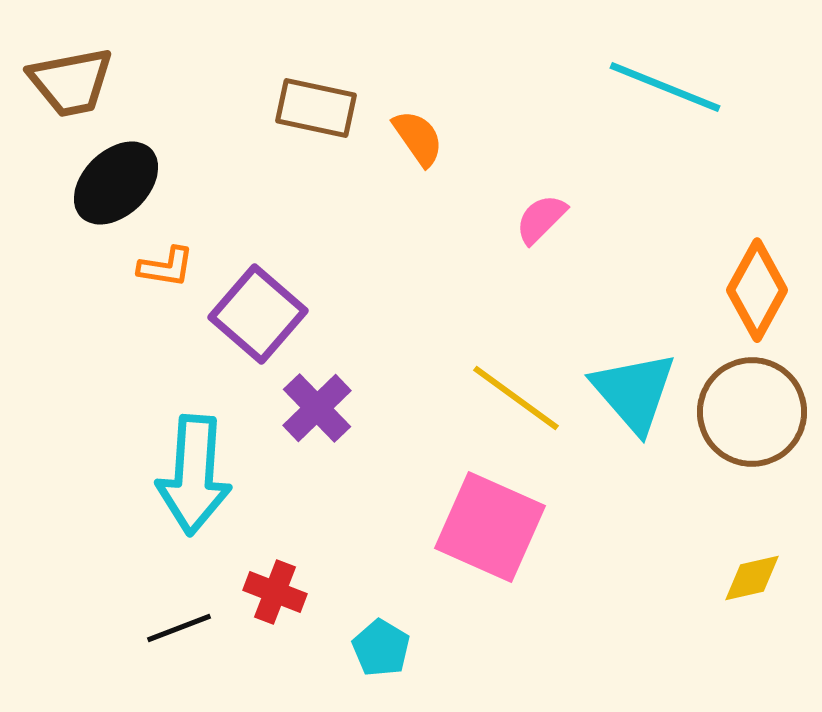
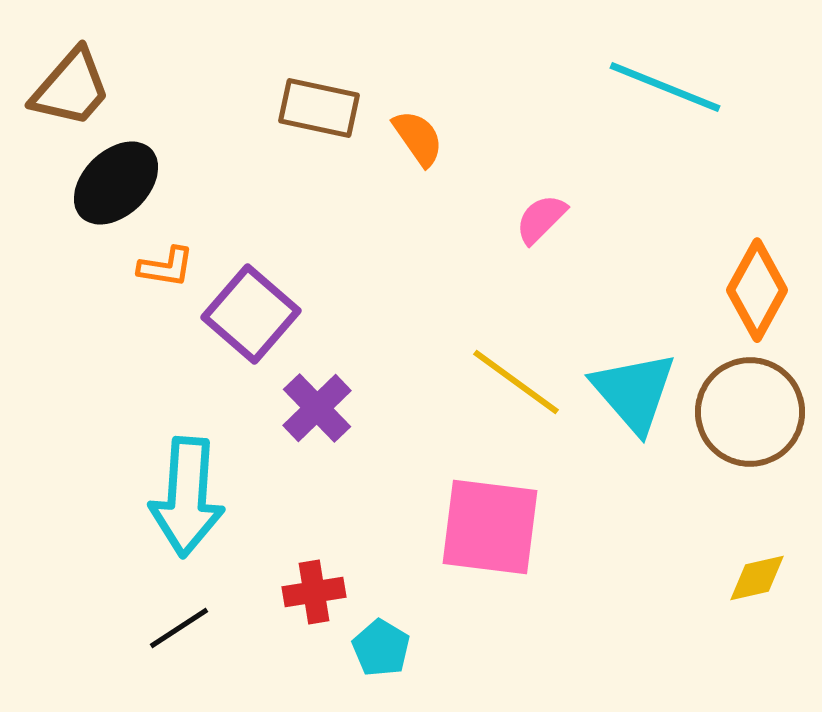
brown trapezoid: moved 6 px down; rotated 38 degrees counterclockwise
brown rectangle: moved 3 px right
purple square: moved 7 px left
yellow line: moved 16 px up
brown circle: moved 2 px left
cyan arrow: moved 7 px left, 22 px down
pink square: rotated 17 degrees counterclockwise
yellow diamond: moved 5 px right
red cross: moved 39 px right; rotated 30 degrees counterclockwise
black line: rotated 12 degrees counterclockwise
